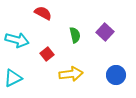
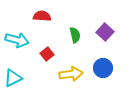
red semicircle: moved 1 px left, 3 px down; rotated 24 degrees counterclockwise
blue circle: moved 13 px left, 7 px up
